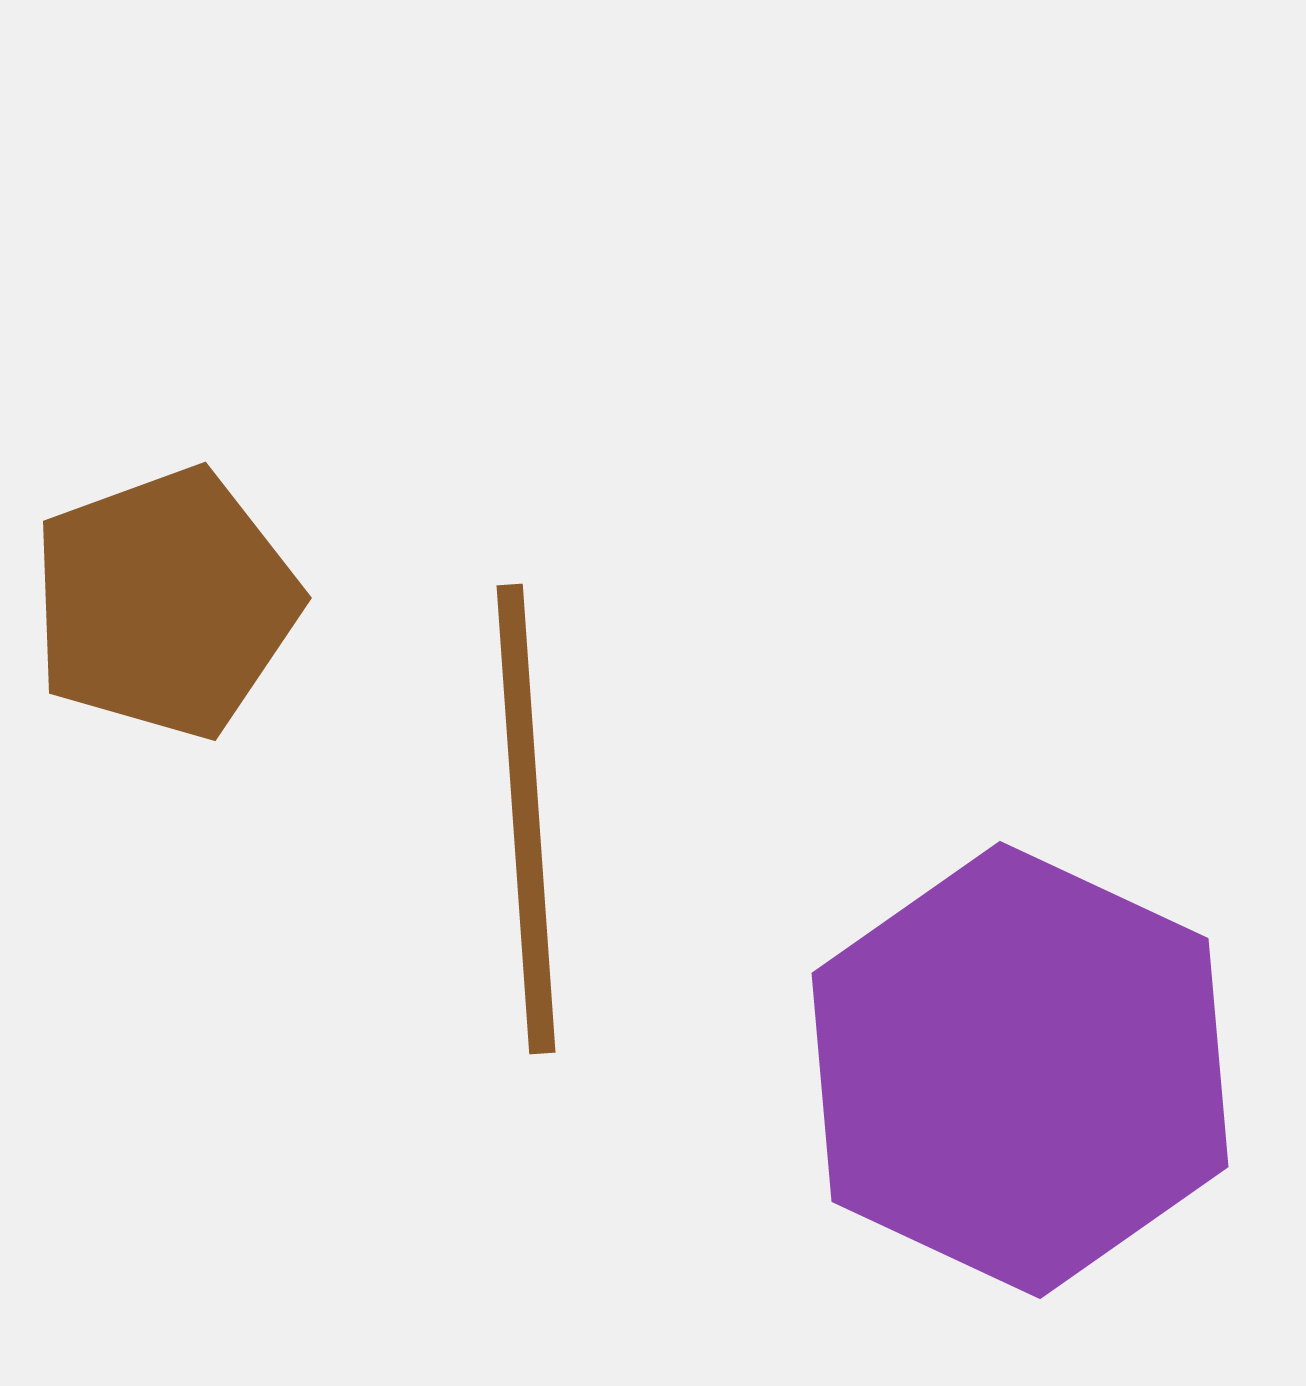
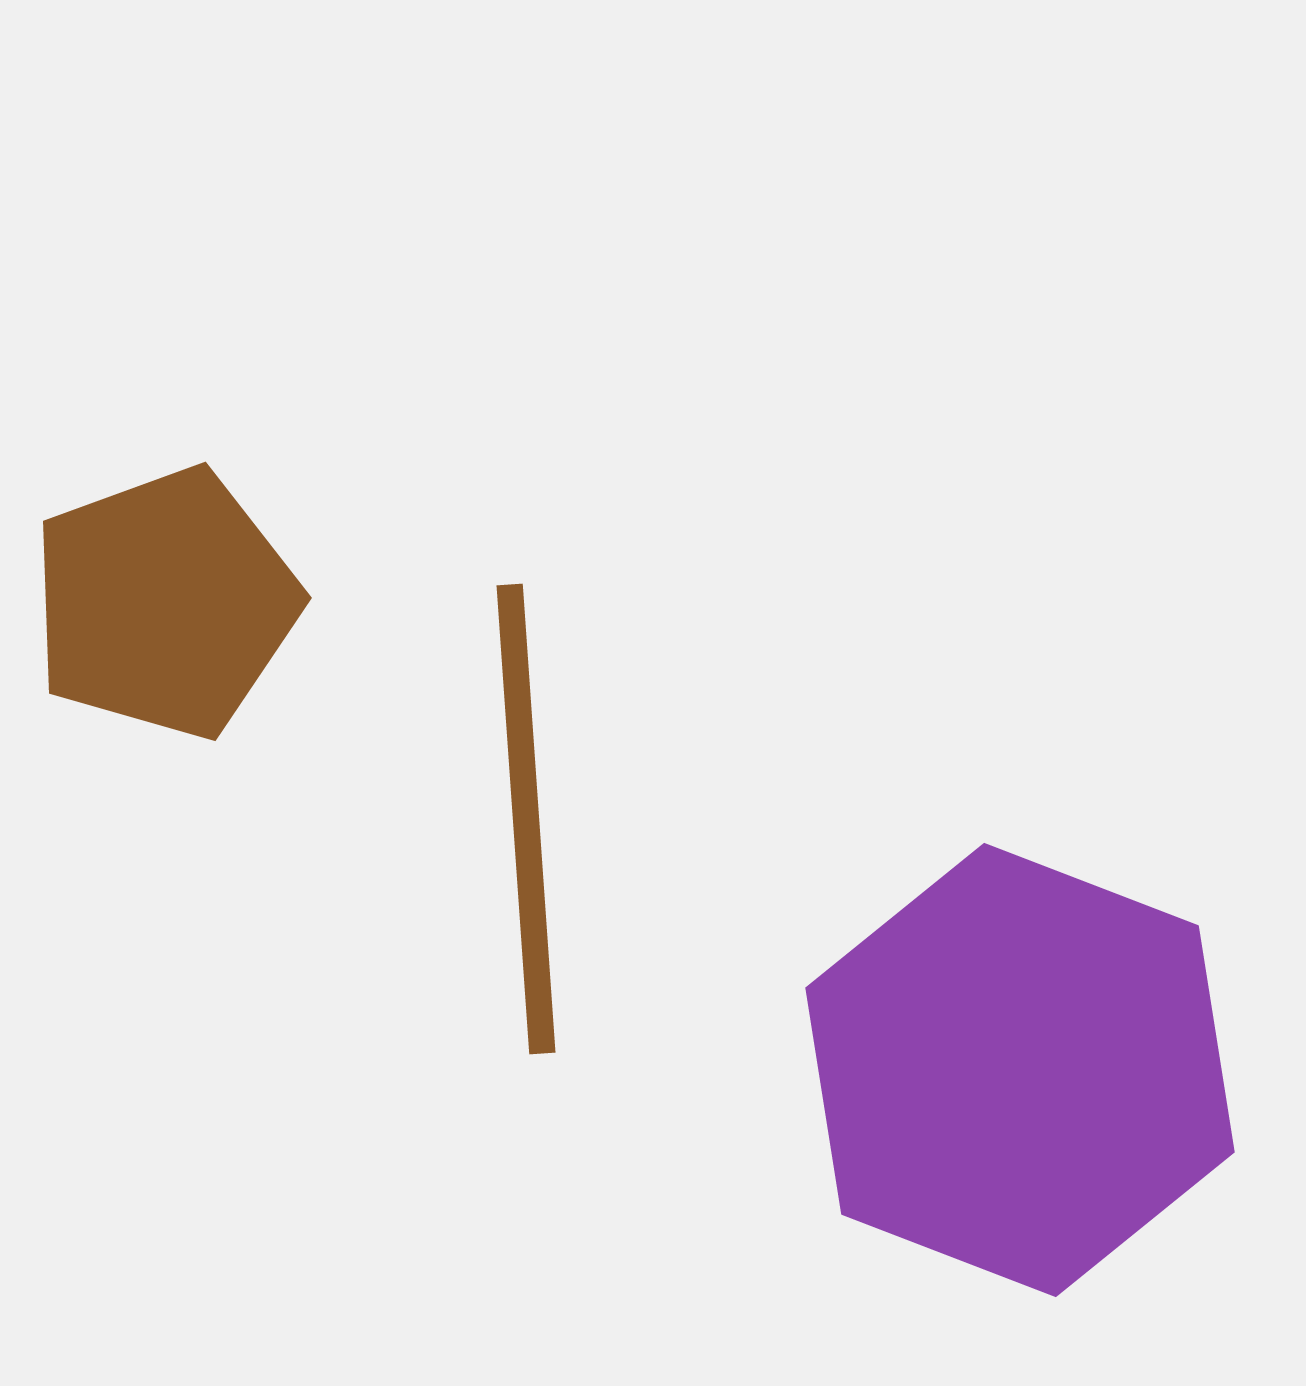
purple hexagon: rotated 4 degrees counterclockwise
